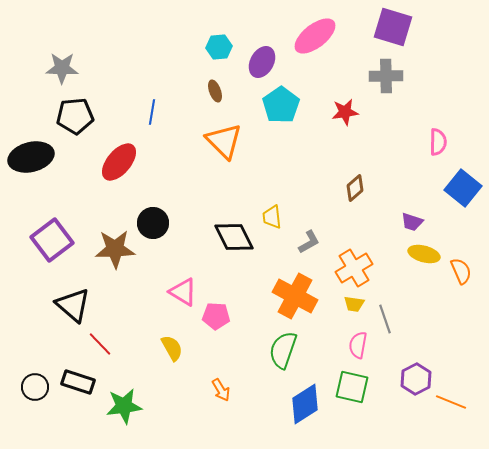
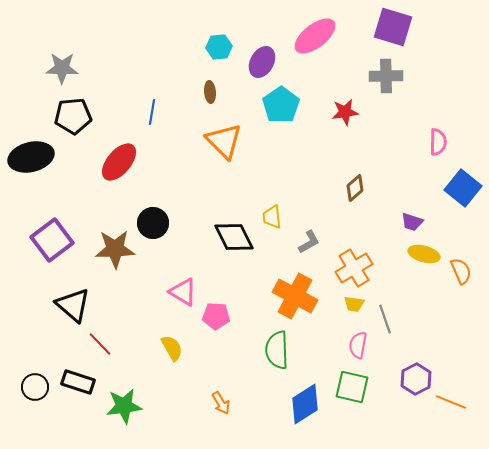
brown ellipse at (215, 91): moved 5 px left, 1 px down; rotated 15 degrees clockwise
black pentagon at (75, 116): moved 2 px left
green semicircle at (283, 350): moved 6 px left; rotated 21 degrees counterclockwise
orange arrow at (221, 390): moved 13 px down
